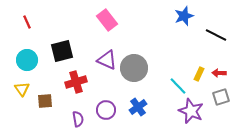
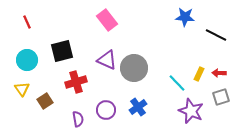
blue star: moved 1 px right, 1 px down; rotated 24 degrees clockwise
cyan line: moved 1 px left, 3 px up
brown square: rotated 28 degrees counterclockwise
